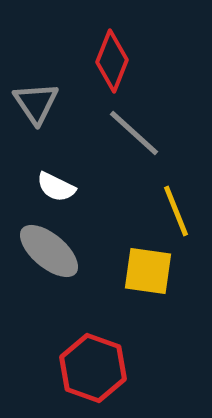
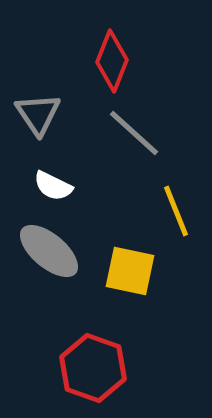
gray triangle: moved 2 px right, 11 px down
white semicircle: moved 3 px left, 1 px up
yellow square: moved 18 px left; rotated 4 degrees clockwise
